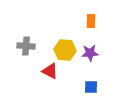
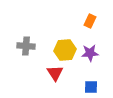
orange rectangle: moved 1 px left; rotated 24 degrees clockwise
yellow hexagon: rotated 10 degrees counterclockwise
red triangle: moved 5 px right, 2 px down; rotated 30 degrees clockwise
